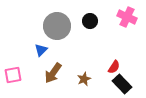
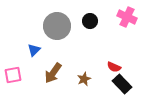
blue triangle: moved 7 px left
red semicircle: rotated 80 degrees clockwise
